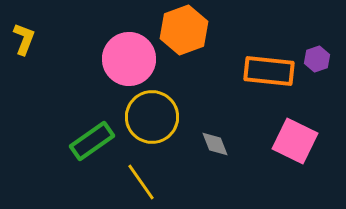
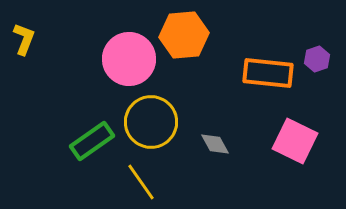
orange hexagon: moved 5 px down; rotated 15 degrees clockwise
orange rectangle: moved 1 px left, 2 px down
yellow circle: moved 1 px left, 5 px down
gray diamond: rotated 8 degrees counterclockwise
